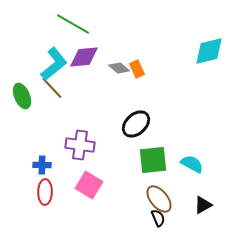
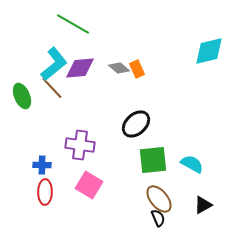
purple diamond: moved 4 px left, 11 px down
